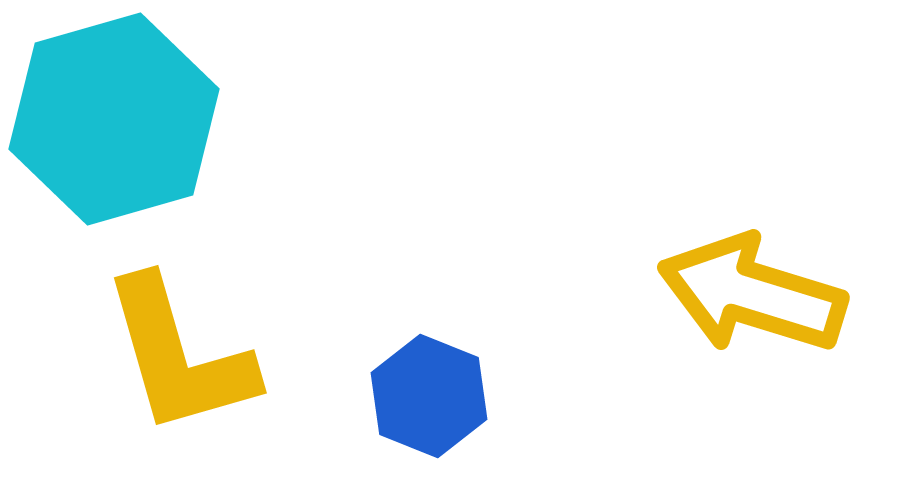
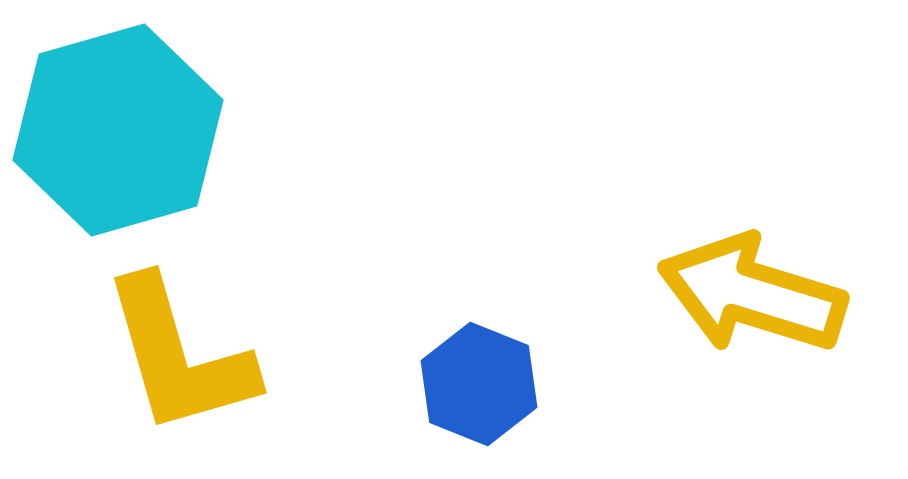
cyan hexagon: moved 4 px right, 11 px down
blue hexagon: moved 50 px right, 12 px up
